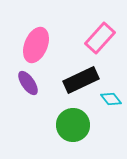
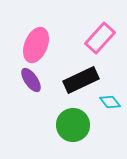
purple ellipse: moved 3 px right, 3 px up
cyan diamond: moved 1 px left, 3 px down
